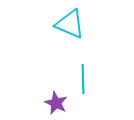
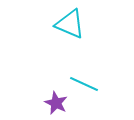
cyan line: moved 1 px right, 5 px down; rotated 64 degrees counterclockwise
